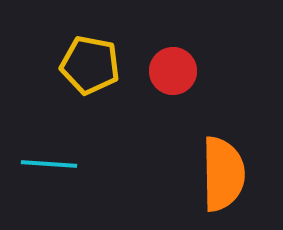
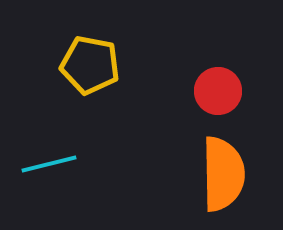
red circle: moved 45 px right, 20 px down
cyan line: rotated 18 degrees counterclockwise
